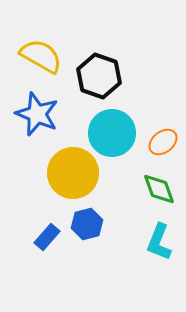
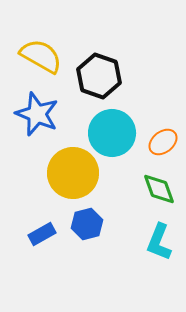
blue rectangle: moved 5 px left, 3 px up; rotated 20 degrees clockwise
